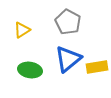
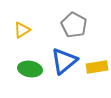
gray pentagon: moved 6 px right, 3 px down
blue triangle: moved 4 px left, 2 px down
green ellipse: moved 1 px up
